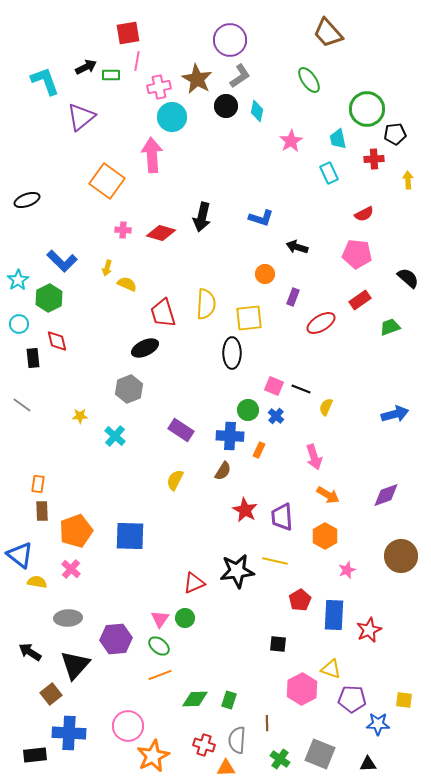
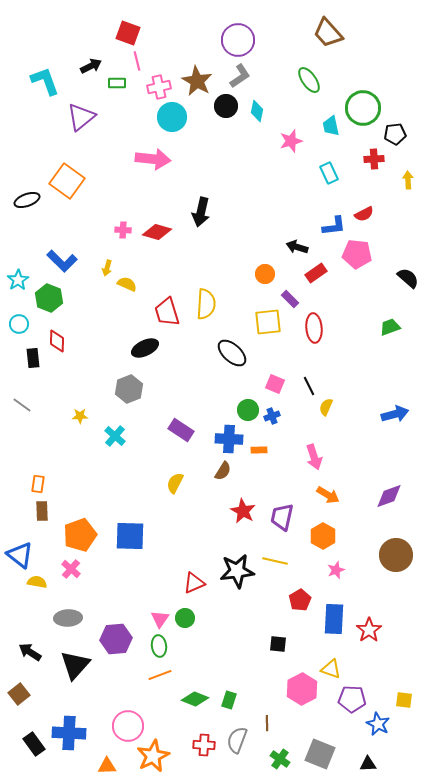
red square at (128, 33): rotated 30 degrees clockwise
purple circle at (230, 40): moved 8 px right
pink line at (137, 61): rotated 24 degrees counterclockwise
black arrow at (86, 67): moved 5 px right, 1 px up
green rectangle at (111, 75): moved 6 px right, 8 px down
brown star at (197, 79): moved 2 px down
green circle at (367, 109): moved 4 px left, 1 px up
cyan trapezoid at (338, 139): moved 7 px left, 13 px up
pink star at (291, 141): rotated 15 degrees clockwise
pink arrow at (152, 155): moved 1 px right, 4 px down; rotated 100 degrees clockwise
orange square at (107, 181): moved 40 px left
black arrow at (202, 217): moved 1 px left, 5 px up
blue L-shape at (261, 218): moved 73 px right, 8 px down; rotated 25 degrees counterclockwise
red diamond at (161, 233): moved 4 px left, 1 px up
purple rectangle at (293, 297): moved 3 px left, 2 px down; rotated 66 degrees counterclockwise
green hexagon at (49, 298): rotated 12 degrees counterclockwise
red rectangle at (360, 300): moved 44 px left, 27 px up
red trapezoid at (163, 313): moved 4 px right, 1 px up
yellow square at (249, 318): moved 19 px right, 4 px down
red ellipse at (321, 323): moved 7 px left, 5 px down; rotated 64 degrees counterclockwise
red diamond at (57, 341): rotated 15 degrees clockwise
black ellipse at (232, 353): rotated 48 degrees counterclockwise
pink square at (274, 386): moved 1 px right, 2 px up
black line at (301, 389): moved 8 px right, 3 px up; rotated 42 degrees clockwise
blue cross at (276, 416): moved 4 px left; rotated 28 degrees clockwise
blue cross at (230, 436): moved 1 px left, 3 px down
orange rectangle at (259, 450): rotated 63 degrees clockwise
yellow semicircle at (175, 480): moved 3 px down
purple diamond at (386, 495): moved 3 px right, 1 px down
red star at (245, 510): moved 2 px left, 1 px down
purple trapezoid at (282, 517): rotated 16 degrees clockwise
orange pentagon at (76, 531): moved 4 px right, 4 px down
orange hexagon at (325, 536): moved 2 px left
brown circle at (401, 556): moved 5 px left, 1 px up
pink star at (347, 570): moved 11 px left
blue rectangle at (334, 615): moved 4 px down
red star at (369, 630): rotated 10 degrees counterclockwise
green ellipse at (159, 646): rotated 45 degrees clockwise
brown square at (51, 694): moved 32 px left
green diamond at (195, 699): rotated 24 degrees clockwise
blue star at (378, 724): rotated 25 degrees clockwise
gray semicircle at (237, 740): rotated 16 degrees clockwise
red cross at (204, 745): rotated 15 degrees counterclockwise
black rectangle at (35, 755): moved 1 px left, 11 px up; rotated 60 degrees clockwise
orange triangle at (226, 768): moved 119 px left, 2 px up
